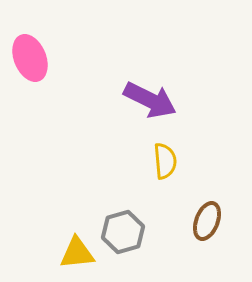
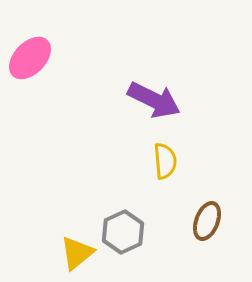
pink ellipse: rotated 66 degrees clockwise
purple arrow: moved 4 px right
gray hexagon: rotated 9 degrees counterclockwise
yellow triangle: rotated 33 degrees counterclockwise
